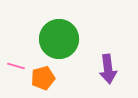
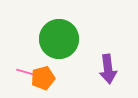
pink line: moved 9 px right, 6 px down
